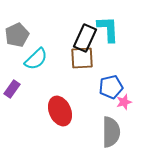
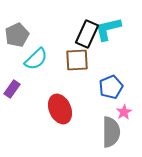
cyan L-shape: rotated 100 degrees counterclockwise
black rectangle: moved 2 px right, 4 px up
brown square: moved 5 px left, 2 px down
blue pentagon: rotated 10 degrees counterclockwise
pink star: moved 10 px down; rotated 14 degrees counterclockwise
red ellipse: moved 2 px up
